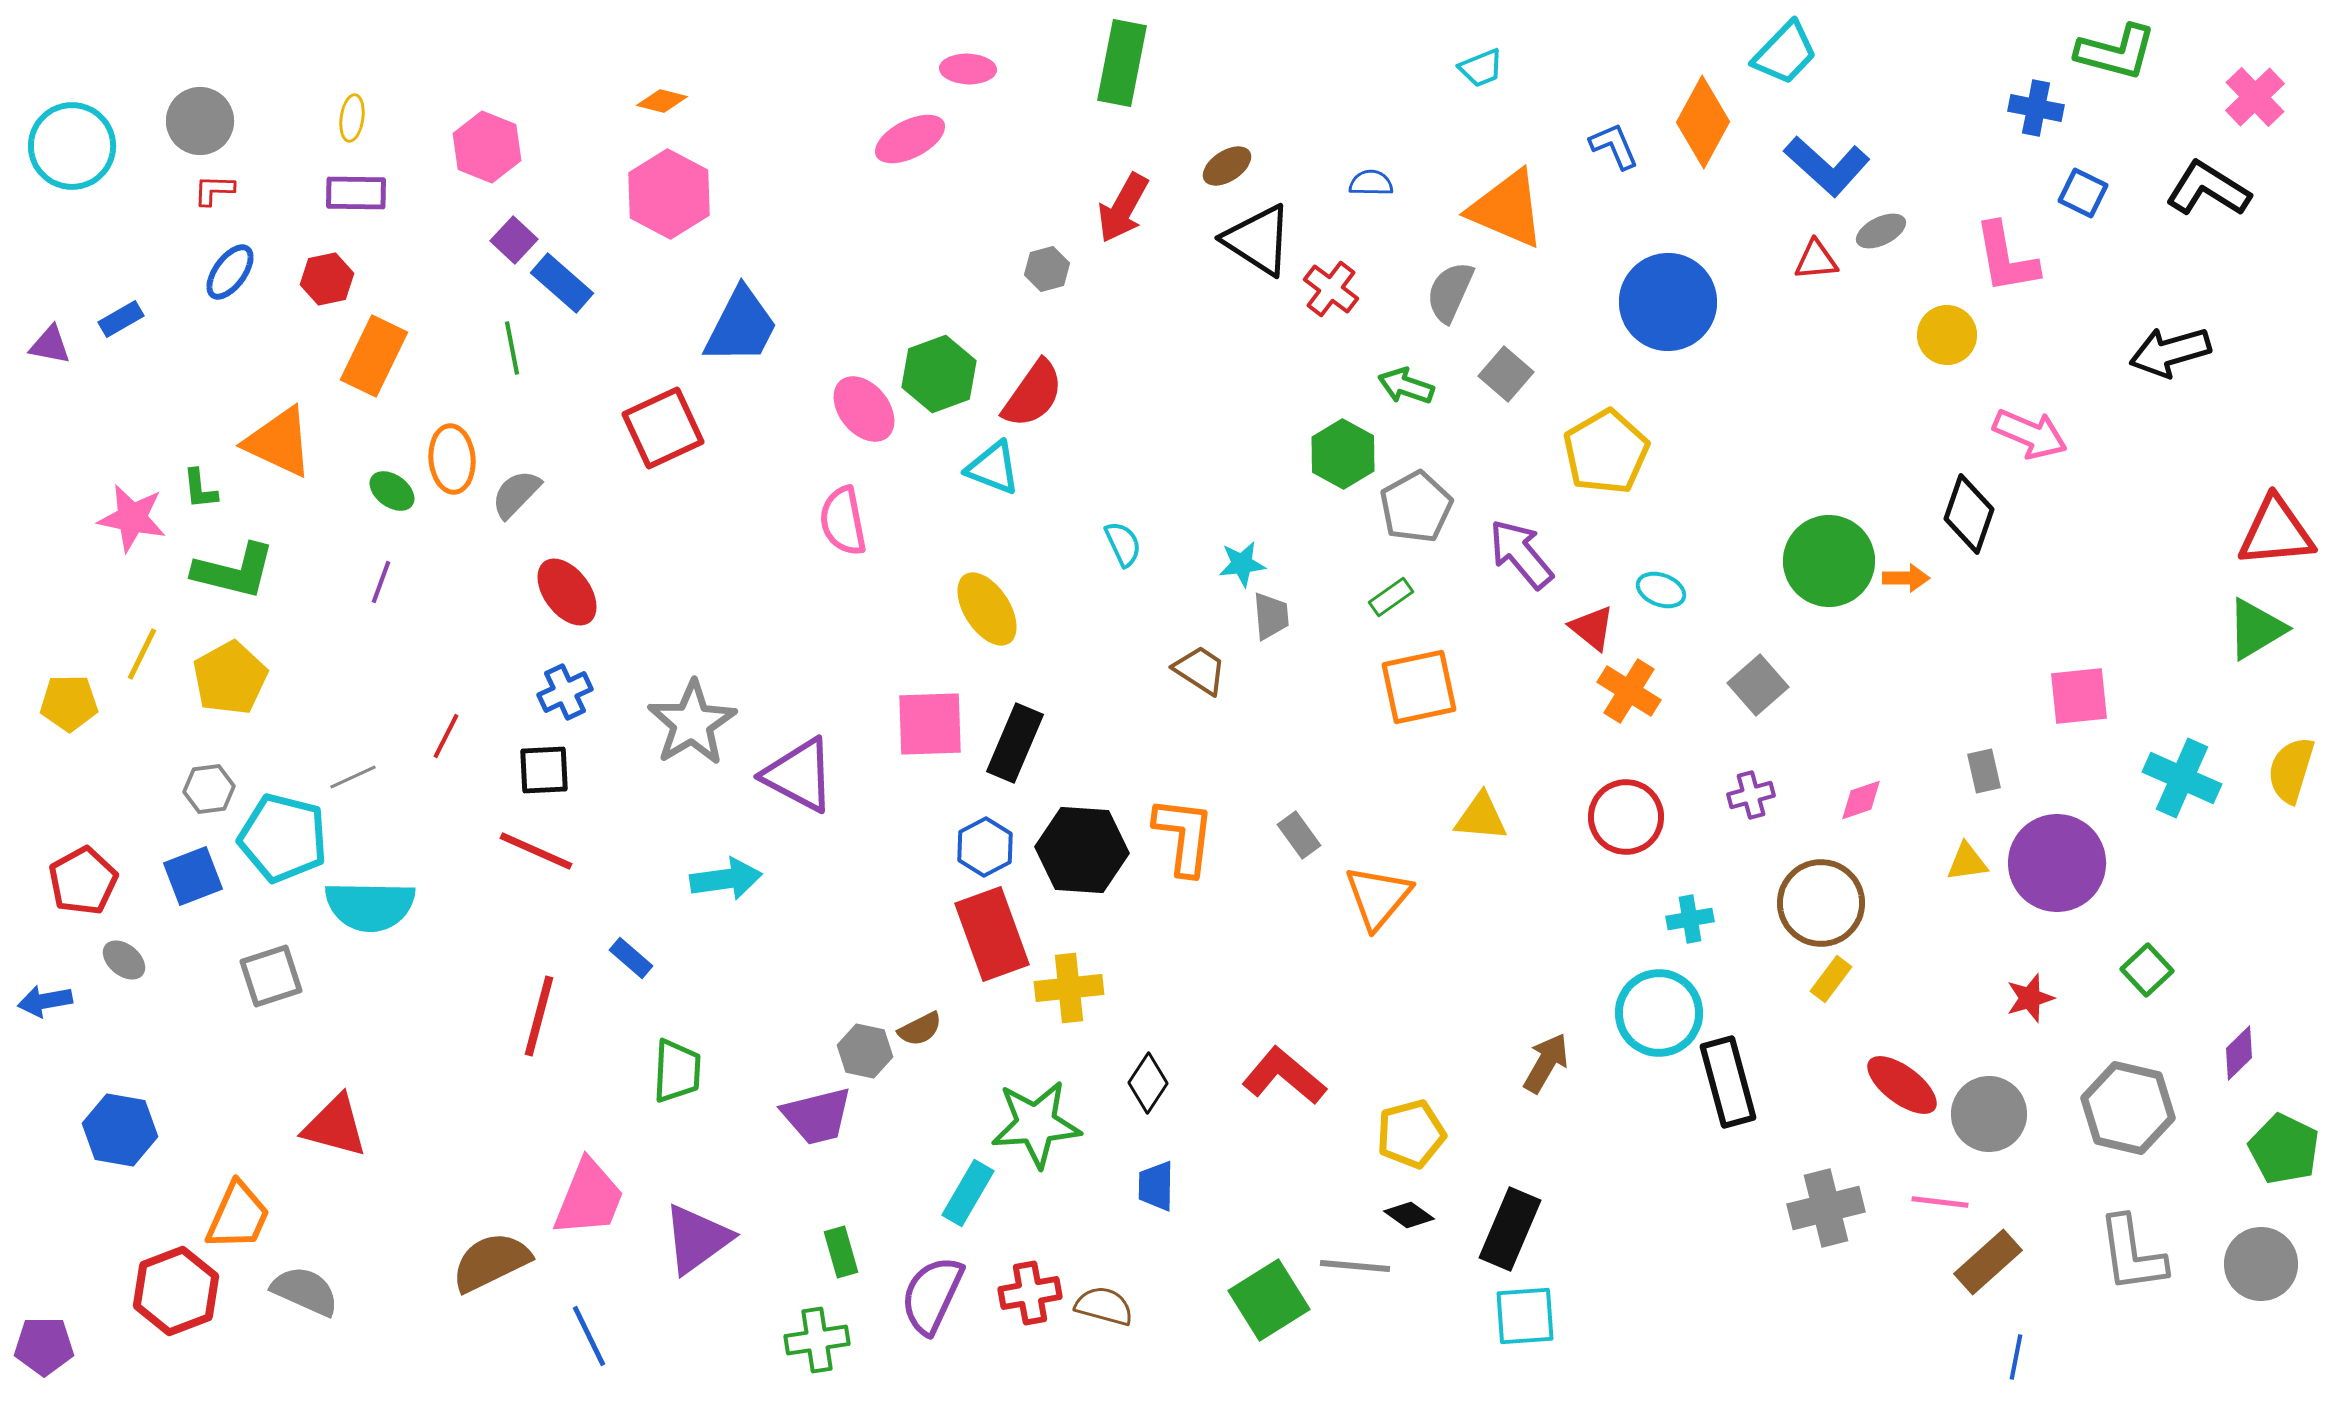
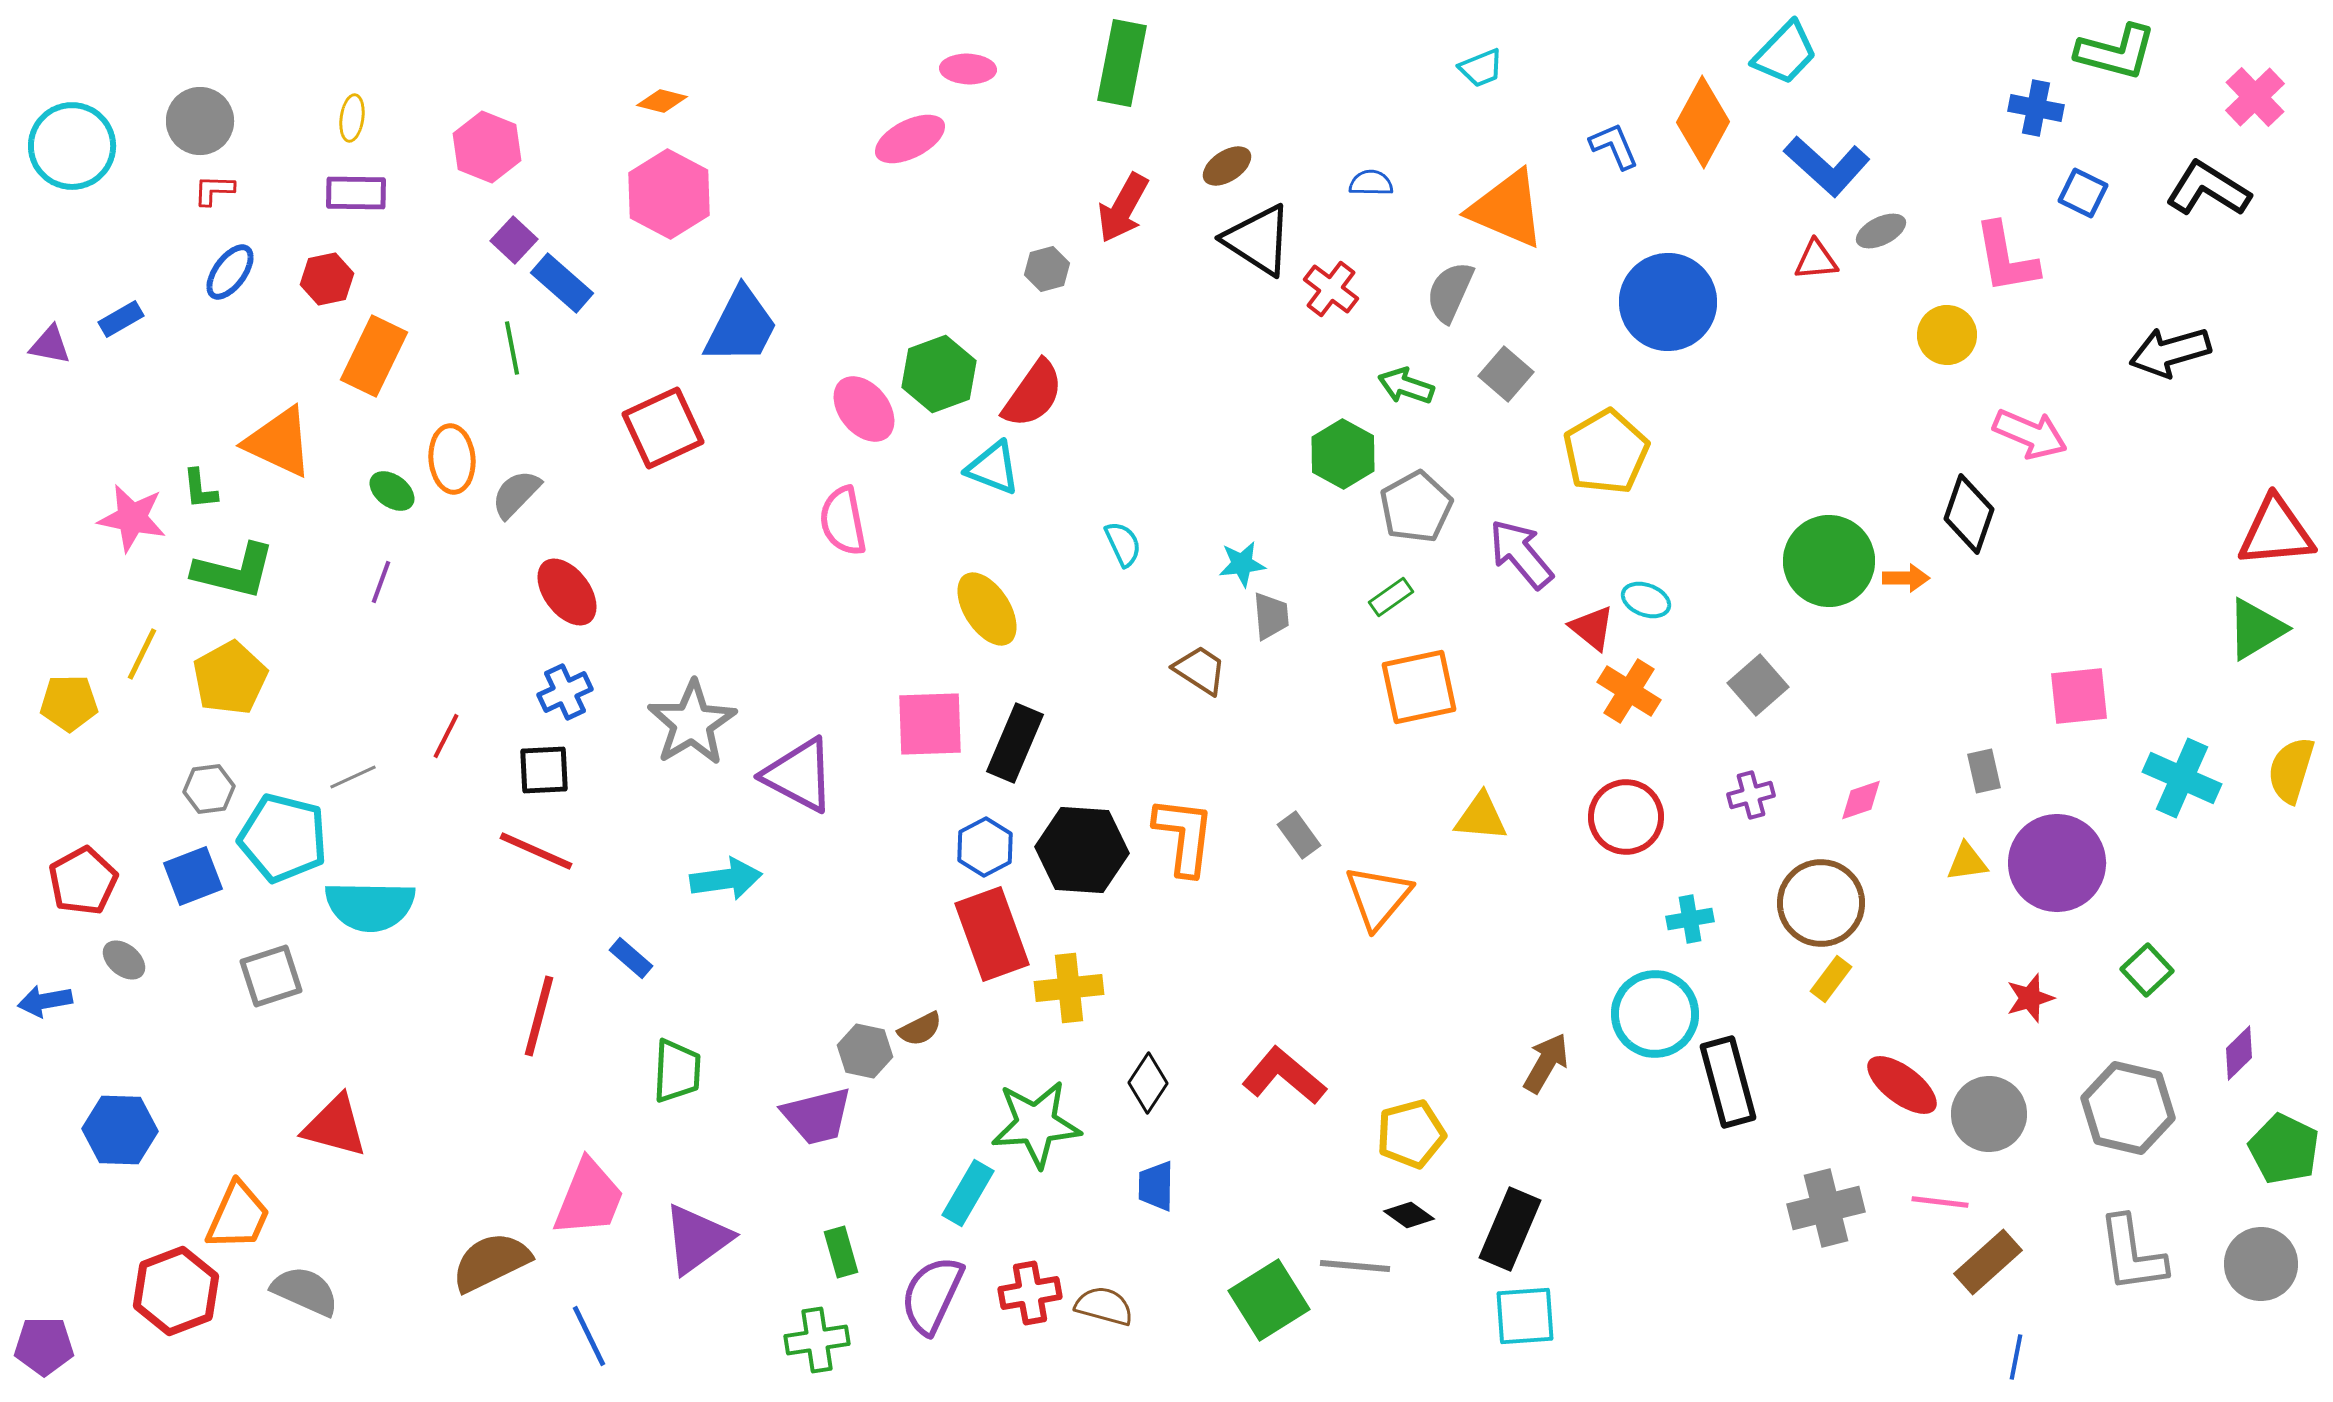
cyan ellipse at (1661, 590): moved 15 px left, 10 px down
cyan circle at (1659, 1013): moved 4 px left, 1 px down
blue hexagon at (120, 1130): rotated 8 degrees counterclockwise
